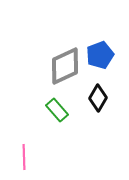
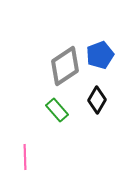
gray diamond: rotated 9 degrees counterclockwise
black diamond: moved 1 px left, 2 px down
pink line: moved 1 px right
